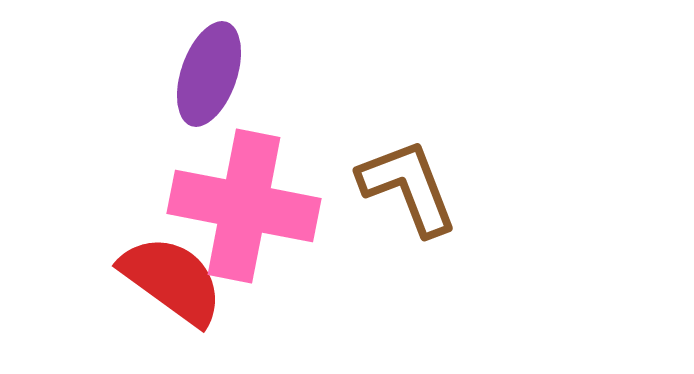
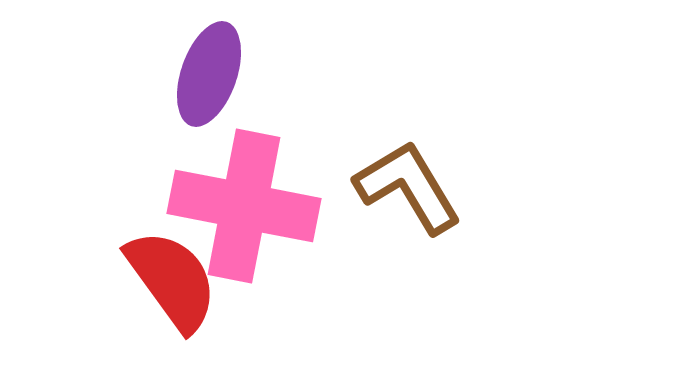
brown L-shape: rotated 10 degrees counterclockwise
red semicircle: rotated 18 degrees clockwise
